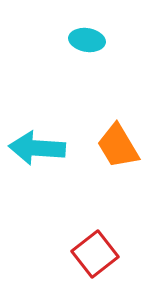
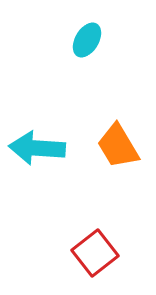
cyan ellipse: rotated 68 degrees counterclockwise
red square: moved 1 px up
